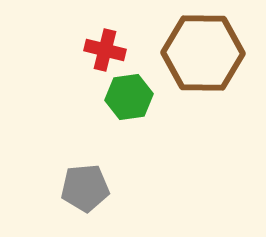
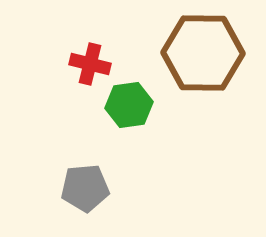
red cross: moved 15 px left, 14 px down
green hexagon: moved 8 px down
